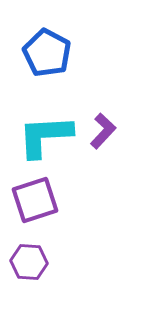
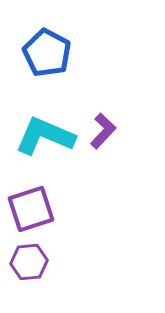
cyan L-shape: rotated 26 degrees clockwise
purple square: moved 4 px left, 9 px down
purple hexagon: rotated 9 degrees counterclockwise
